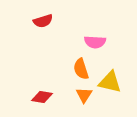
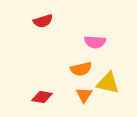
orange semicircle: rotated 85 degrees counterclockwise
yellow triangle: moved 2 px left, 1 px down
